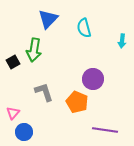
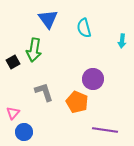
blue triangle: rotated 20 degrees counterclockwise
